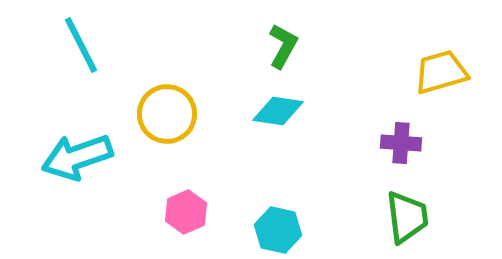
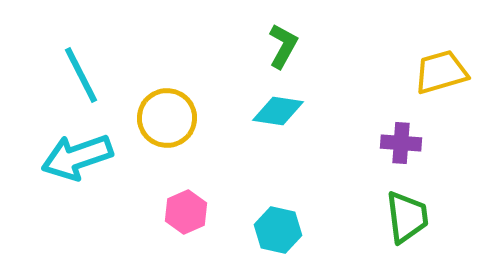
cyan line: moved 30 px down
yellow circle: moved 4 px down
